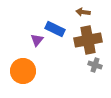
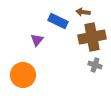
blue rectangle: moved 3 px right, 8 px up
brown cross: moved 4 px right, 3 px up
orange circle: moved 4 px down
